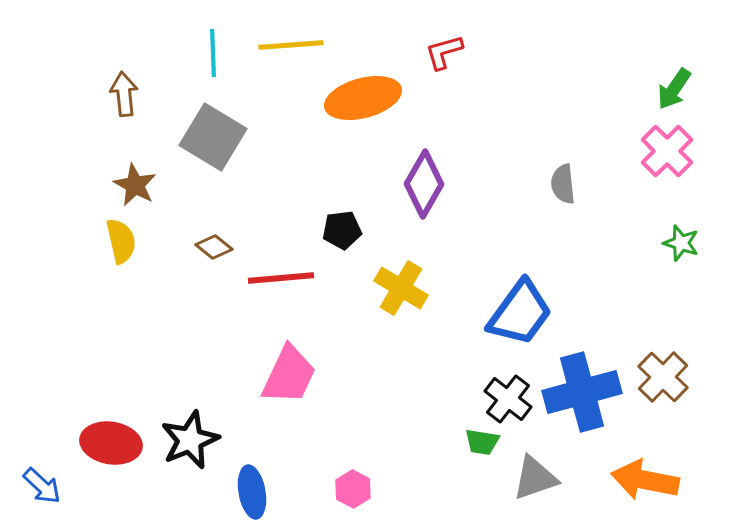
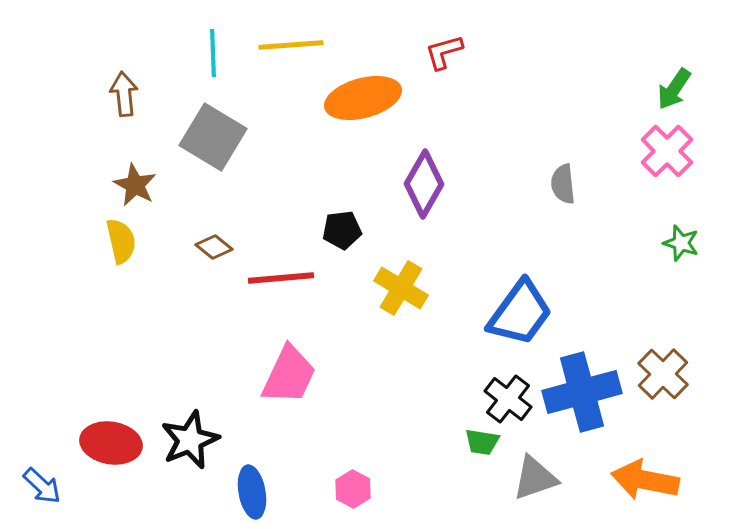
brown cross: moved 3 px up
